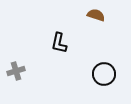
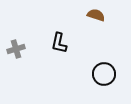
gray cross: moved 22 px up
